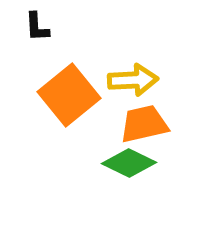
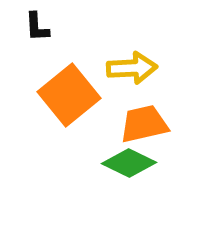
yellow arrow: moved 1 px left, 12 px up
